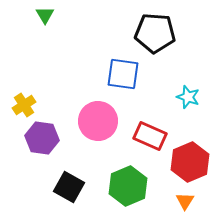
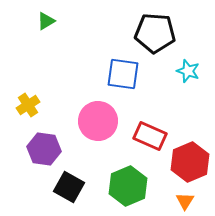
green triangle: moved 1 px right, 6 px down; rotated 30 degrees clockwise
cyan star: moved 26 px up
yellow cross: moved 4 px right
purple hexagon: moved 2 px right, 11 px down
